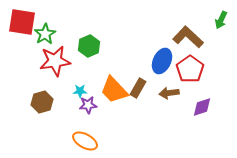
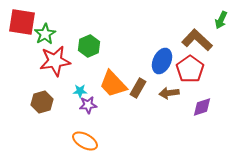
brown L-shape: moved 9 px right, 3 px down
orange trapezoid: moved 1 px left, 6 px up
